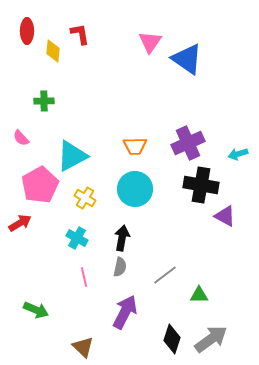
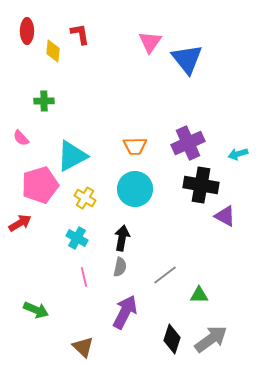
blue triangle: rotated 16 degrees clockwise
pink pentagon: rotated 12 degrees clockwise
